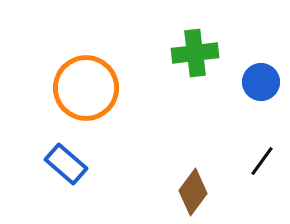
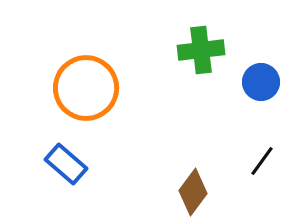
green cross: moved 6 px right, 3 px up
